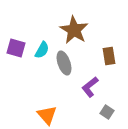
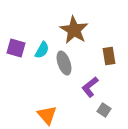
gray square: moved 3 px left, 2 px up
